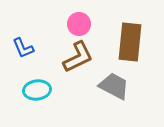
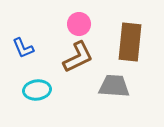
gray trapezoid: rotated 24 degrees counterclockwise
